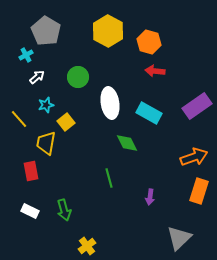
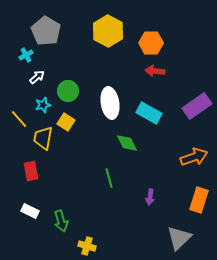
orange hexagon: moved 2 px right, 1 px down; rotated 15 degrees counterclockwise
green circle: moved 10 px left, 14 px down
cyan star: moved 3 px left
yellow square: rotated 18 degrees counterclockwise
yellow trapezoid: moved 3 px left, 5 px up
orange rectangle: moved 9 px down
green arrow: moved 3 px left, 11 px down
yellow cross: rotated 36 degrees counterclockwise
